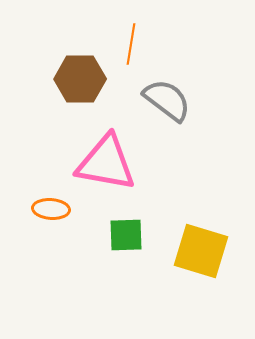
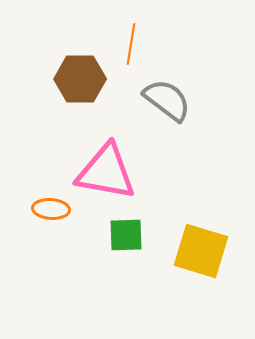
pink triangle: moved 9 px down
